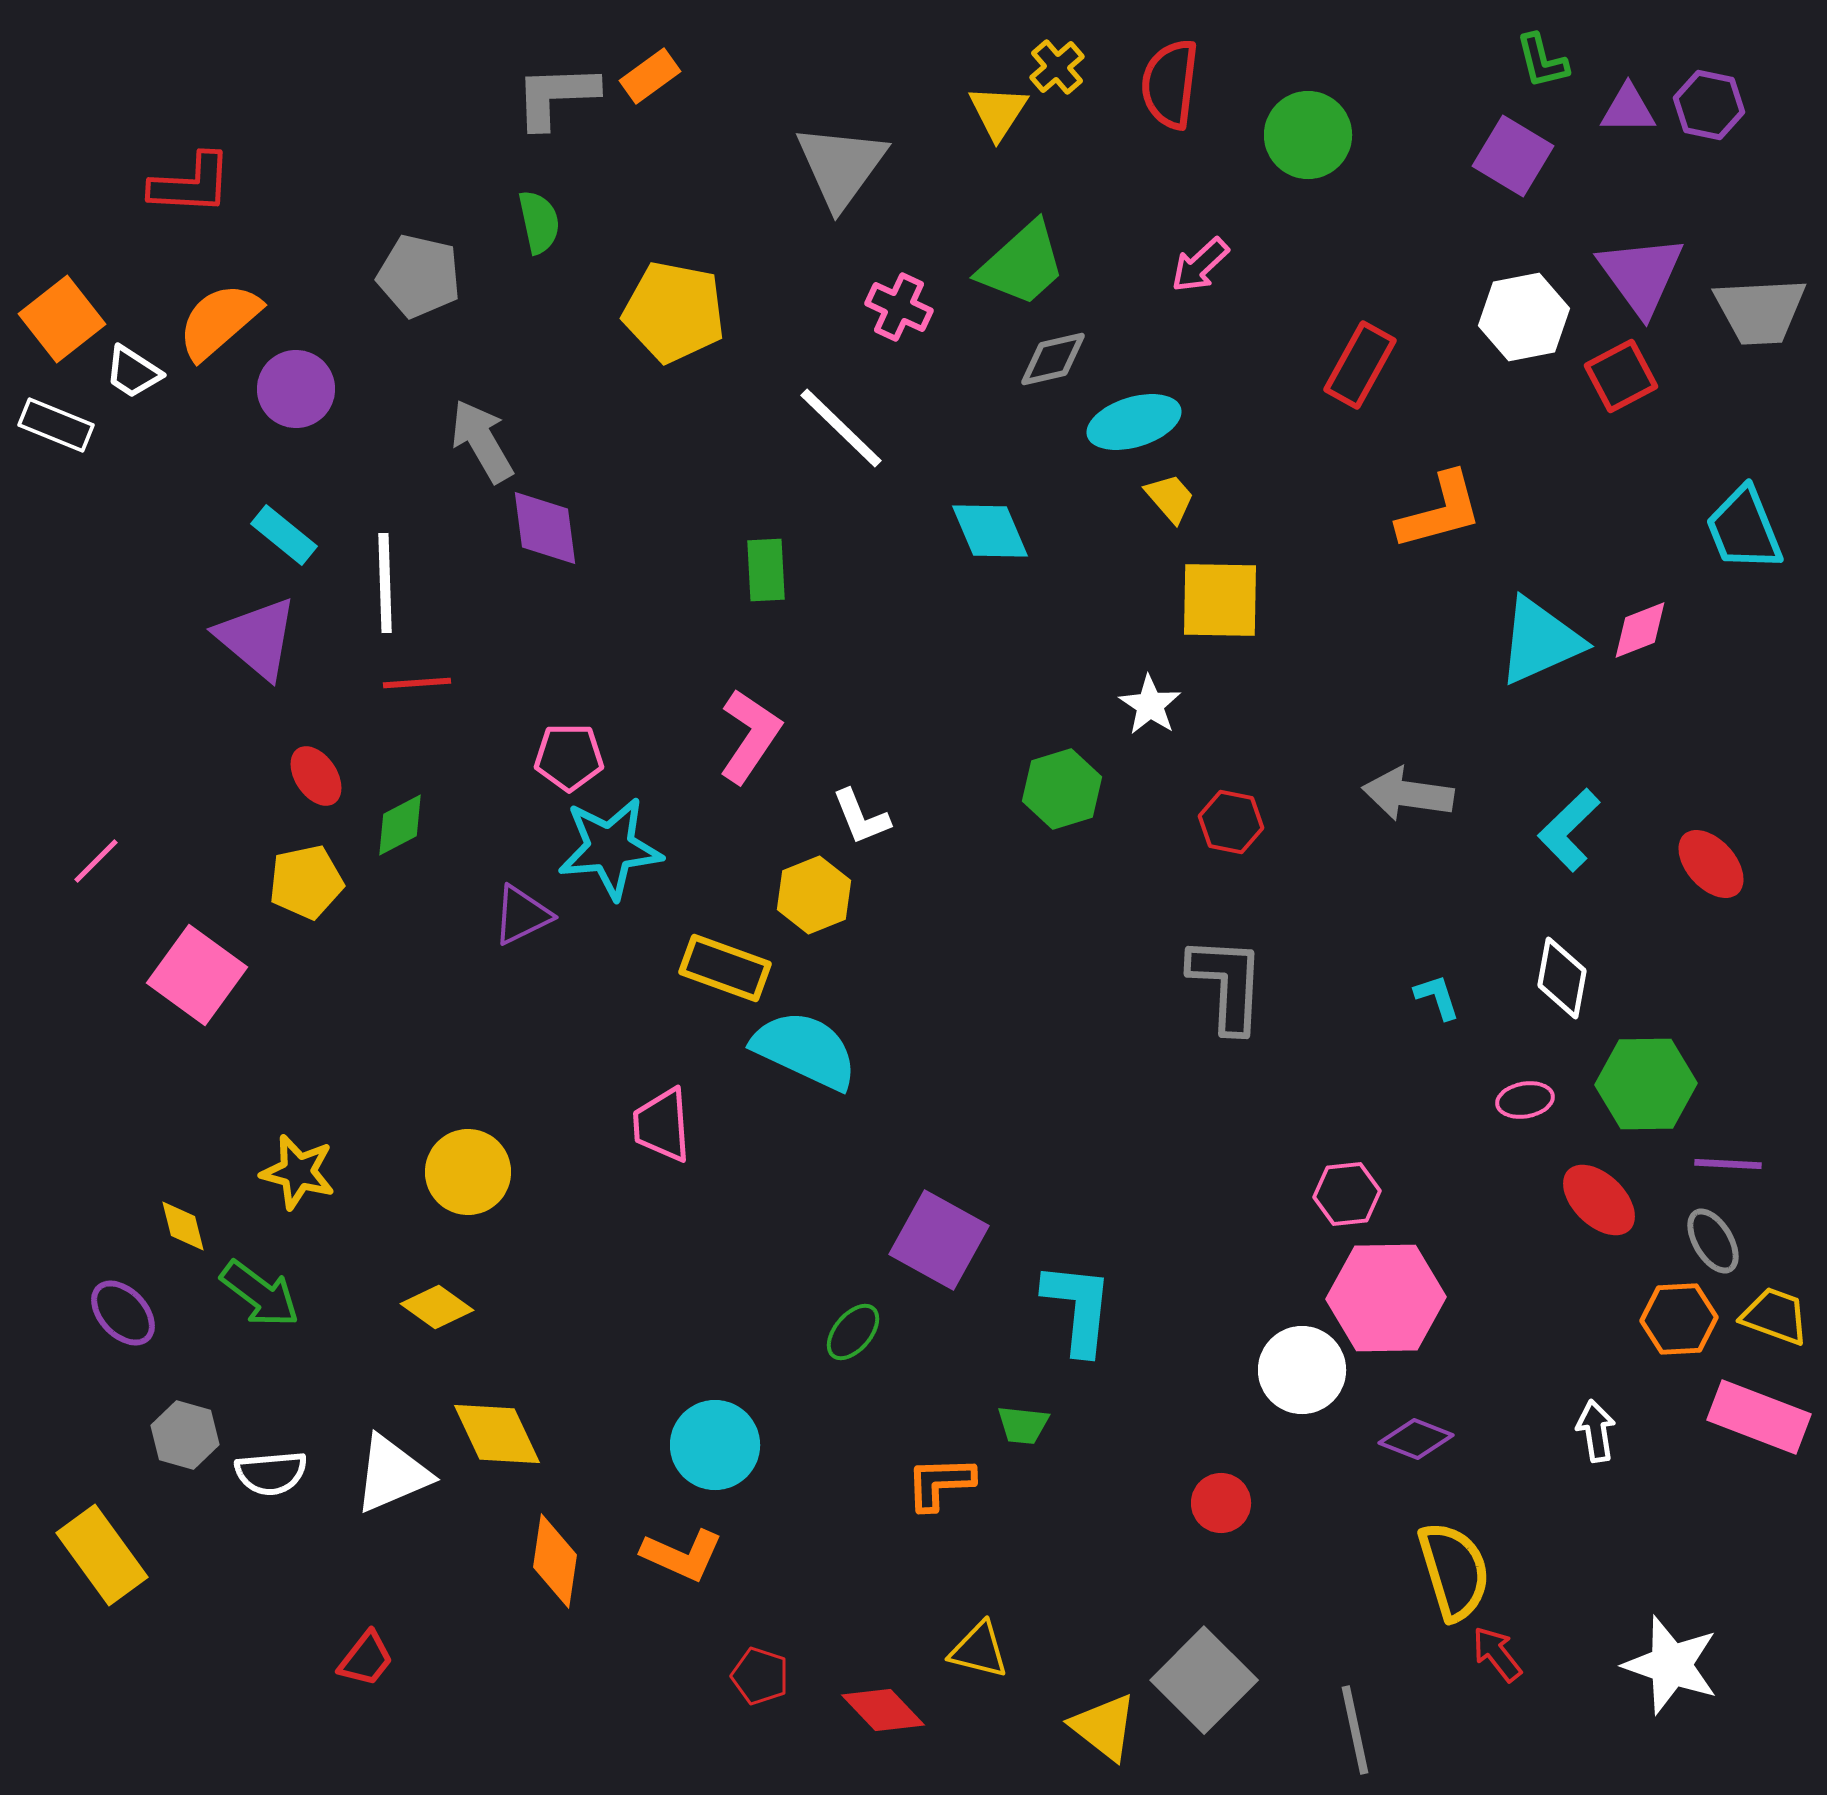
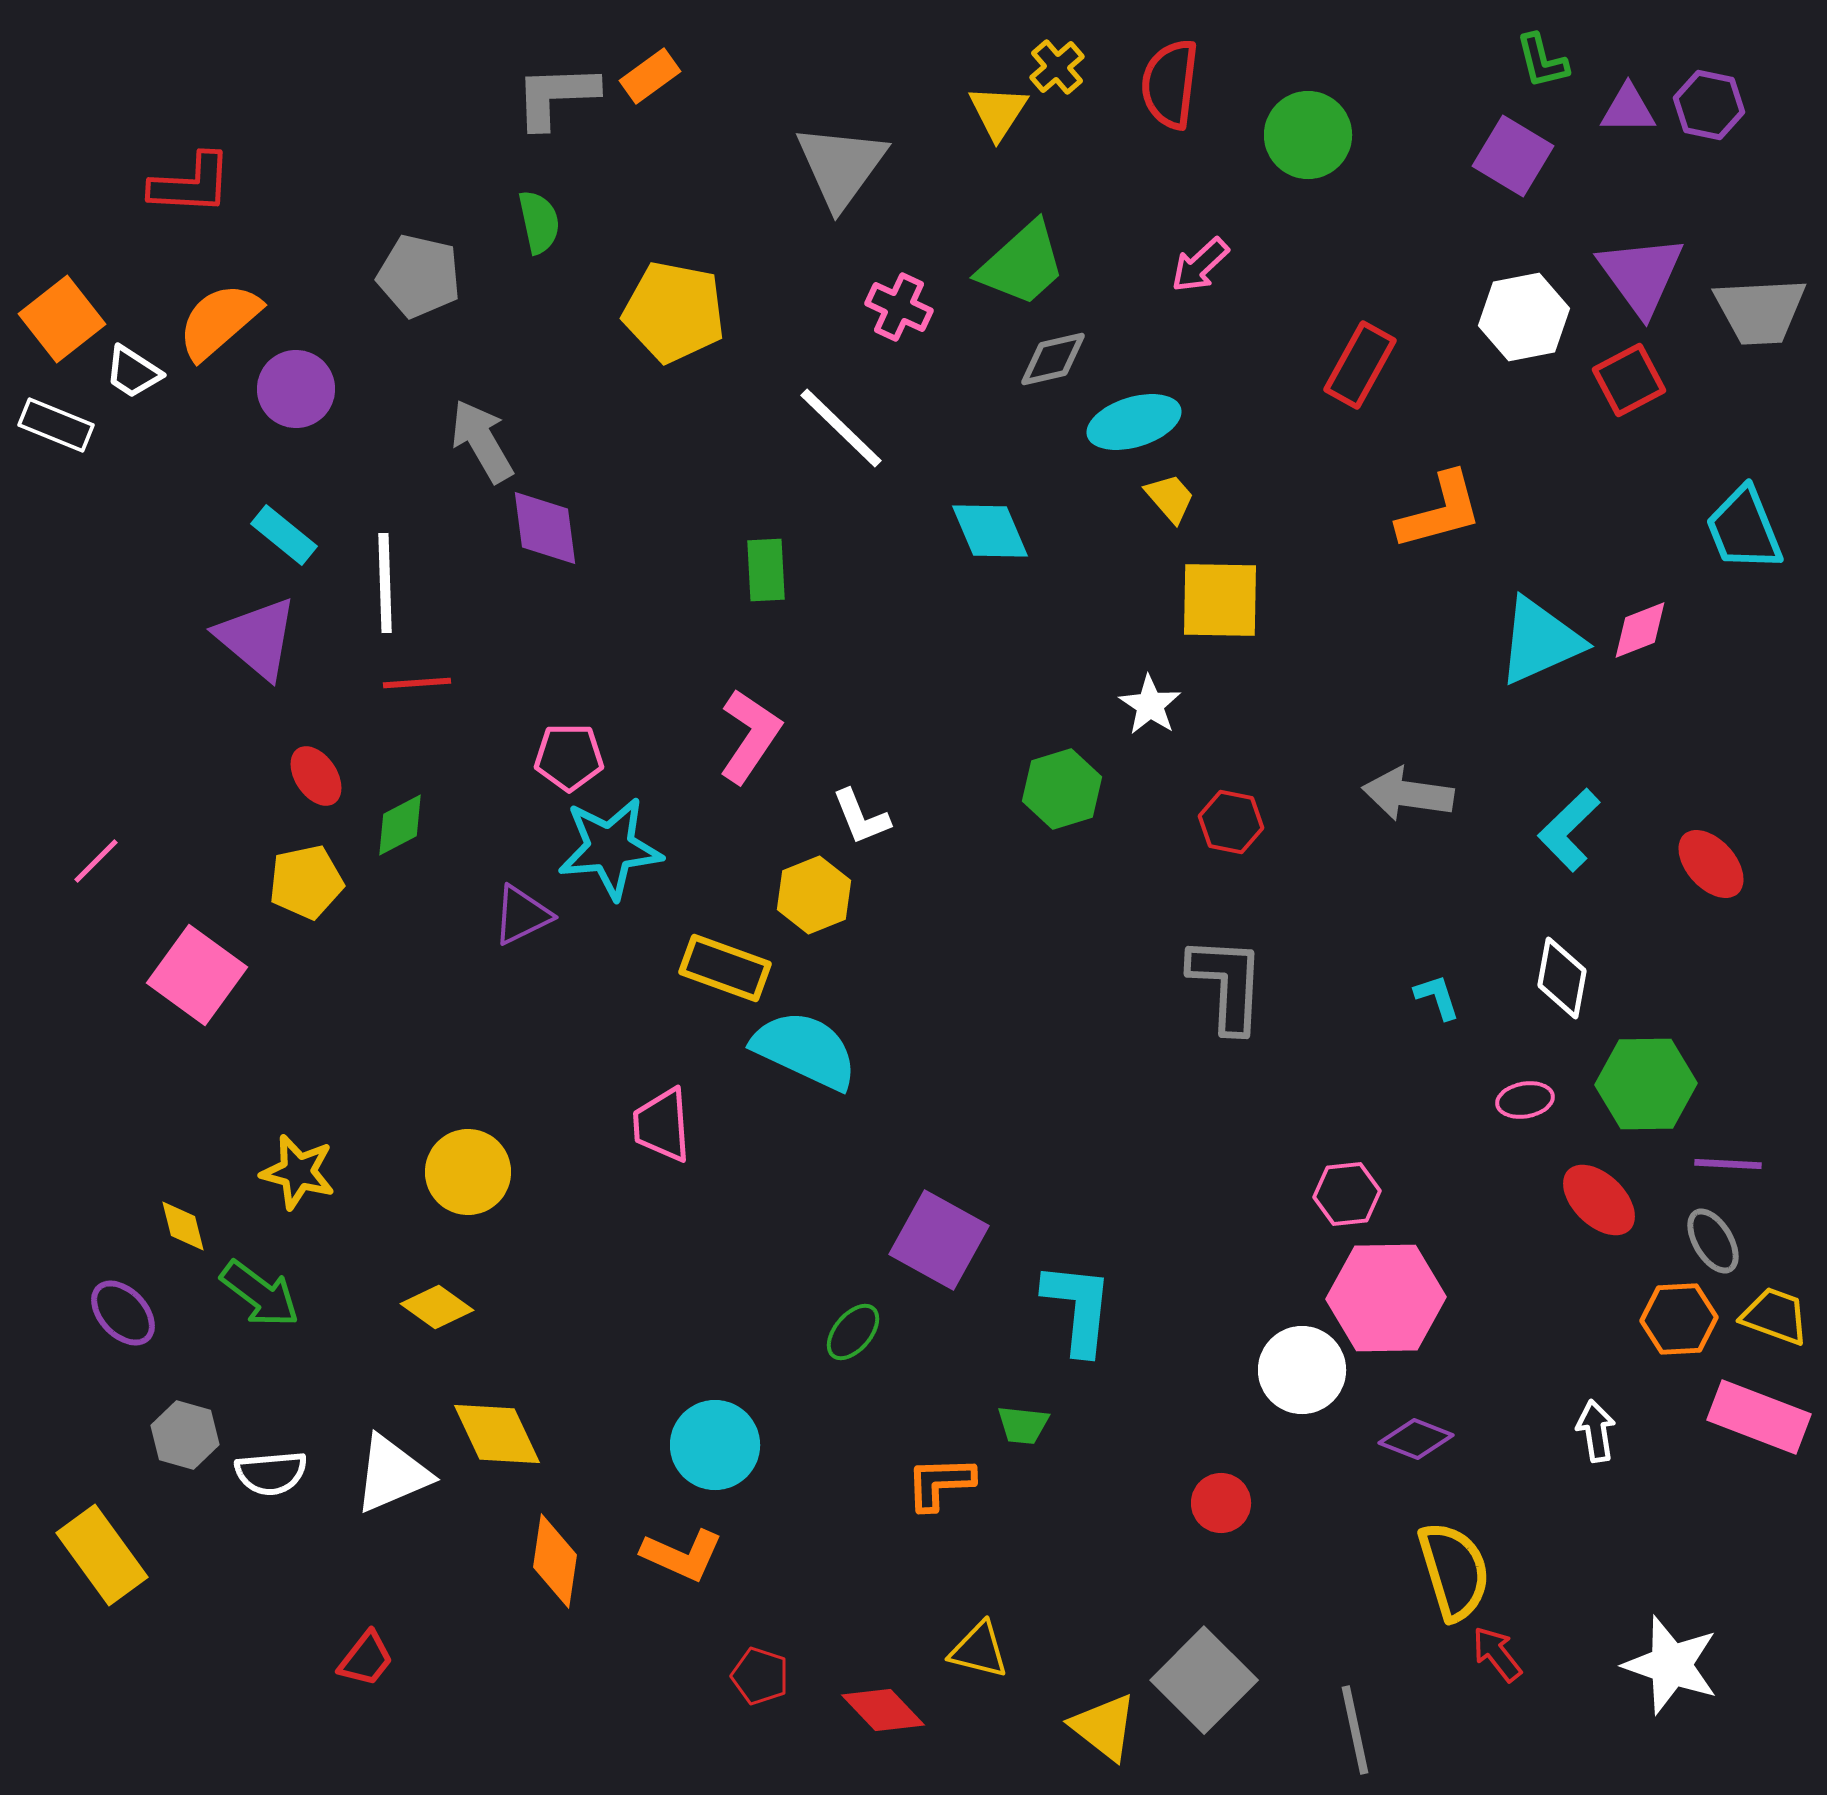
red square at (1621, 376): moved 8 px right, 4 px down
